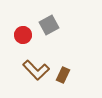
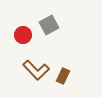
brown rectangle: moved 1 px down
